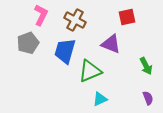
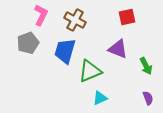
purple triangle: moved 7 px right, 5 px down
cyan triangle: moved 1 px up
